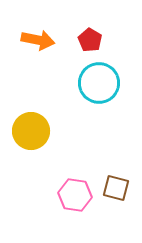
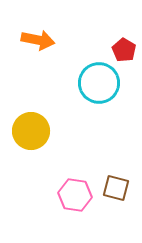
red pentagon: moved 34 px right, 10 px down
